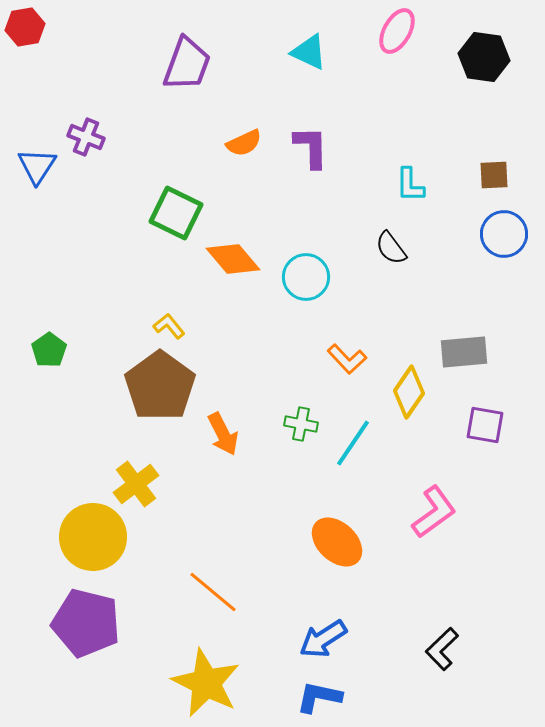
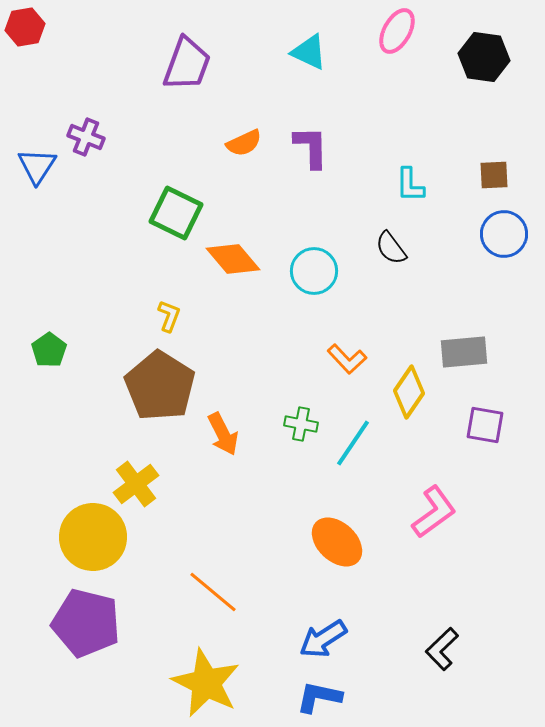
cyan circle: moved 8 px right, 6 px up
yellow L-shape: moved 10 px up; rotated 60 degrees clockwise
brown pentagon: rotated 4 degrees counterclockwise
